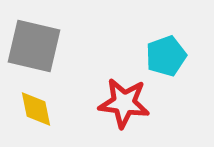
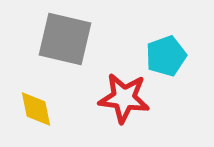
gray square: moved 31 px right, 7 px up
red star: moved 5 px up
